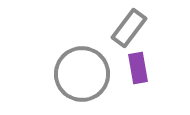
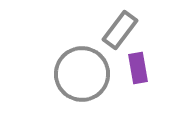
gray rectangle: moved 9 px left, 2 px down
